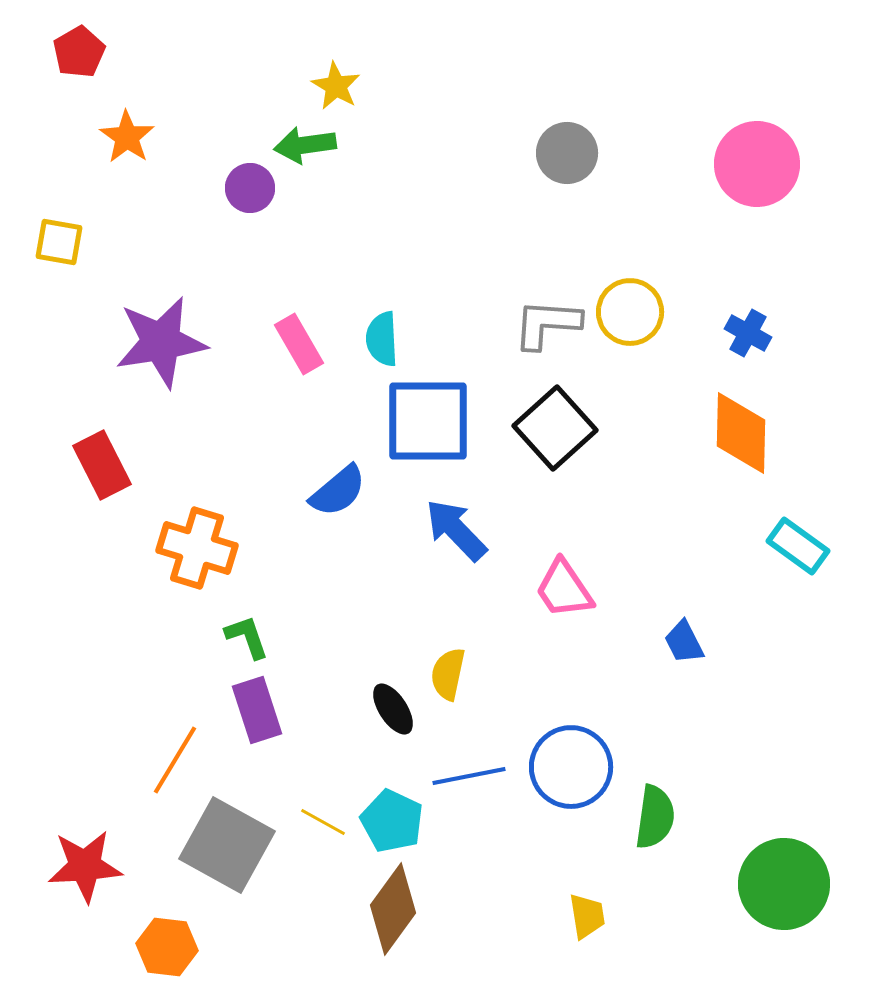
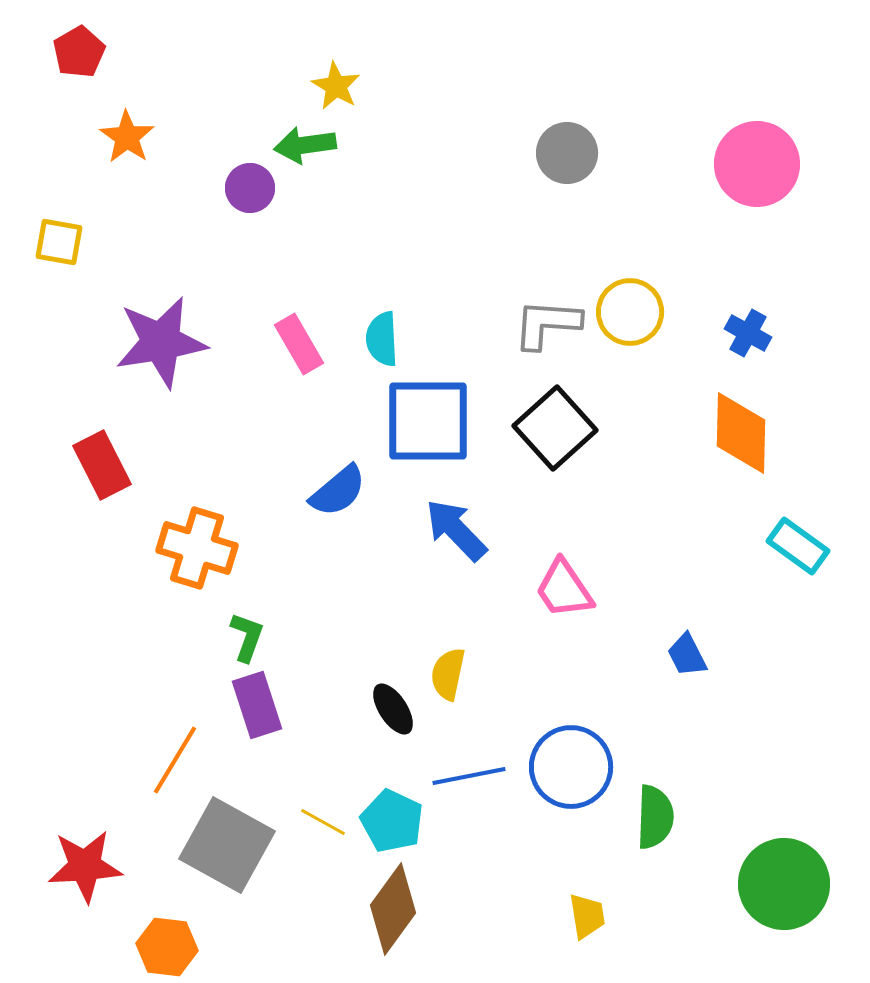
green L-shape: rotated 39 degrees clockwise
blue trapezoid: moved 3 px right, 13 px down
purple rectangle: moved 5 px up
green semicircle: rotated 6 degrees counterclockwise
